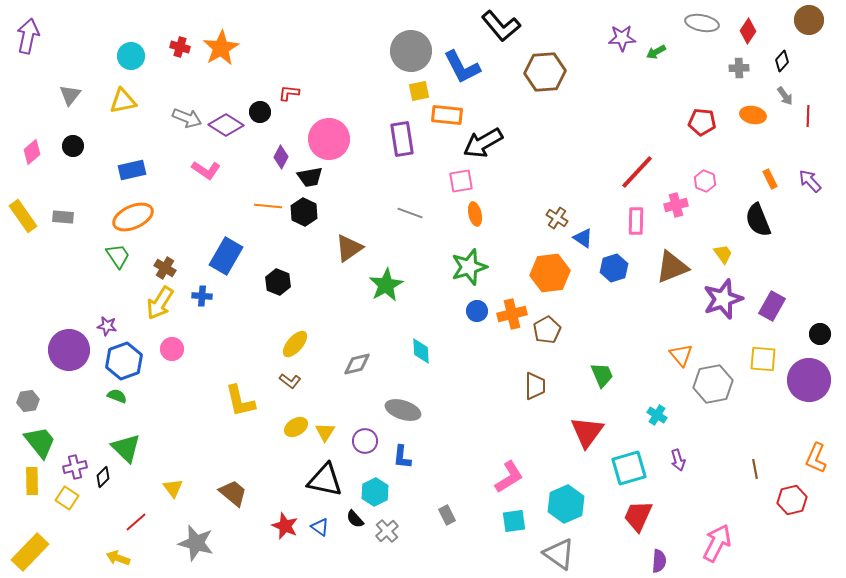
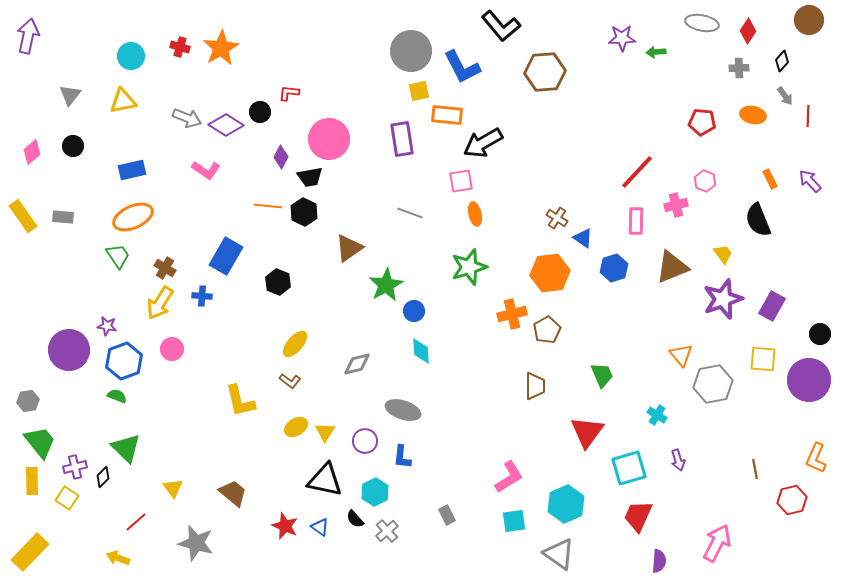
green arrow at (656, 52): rotated 24 degrees clockwise
blue circle at (477, 311): moved 63 px left
